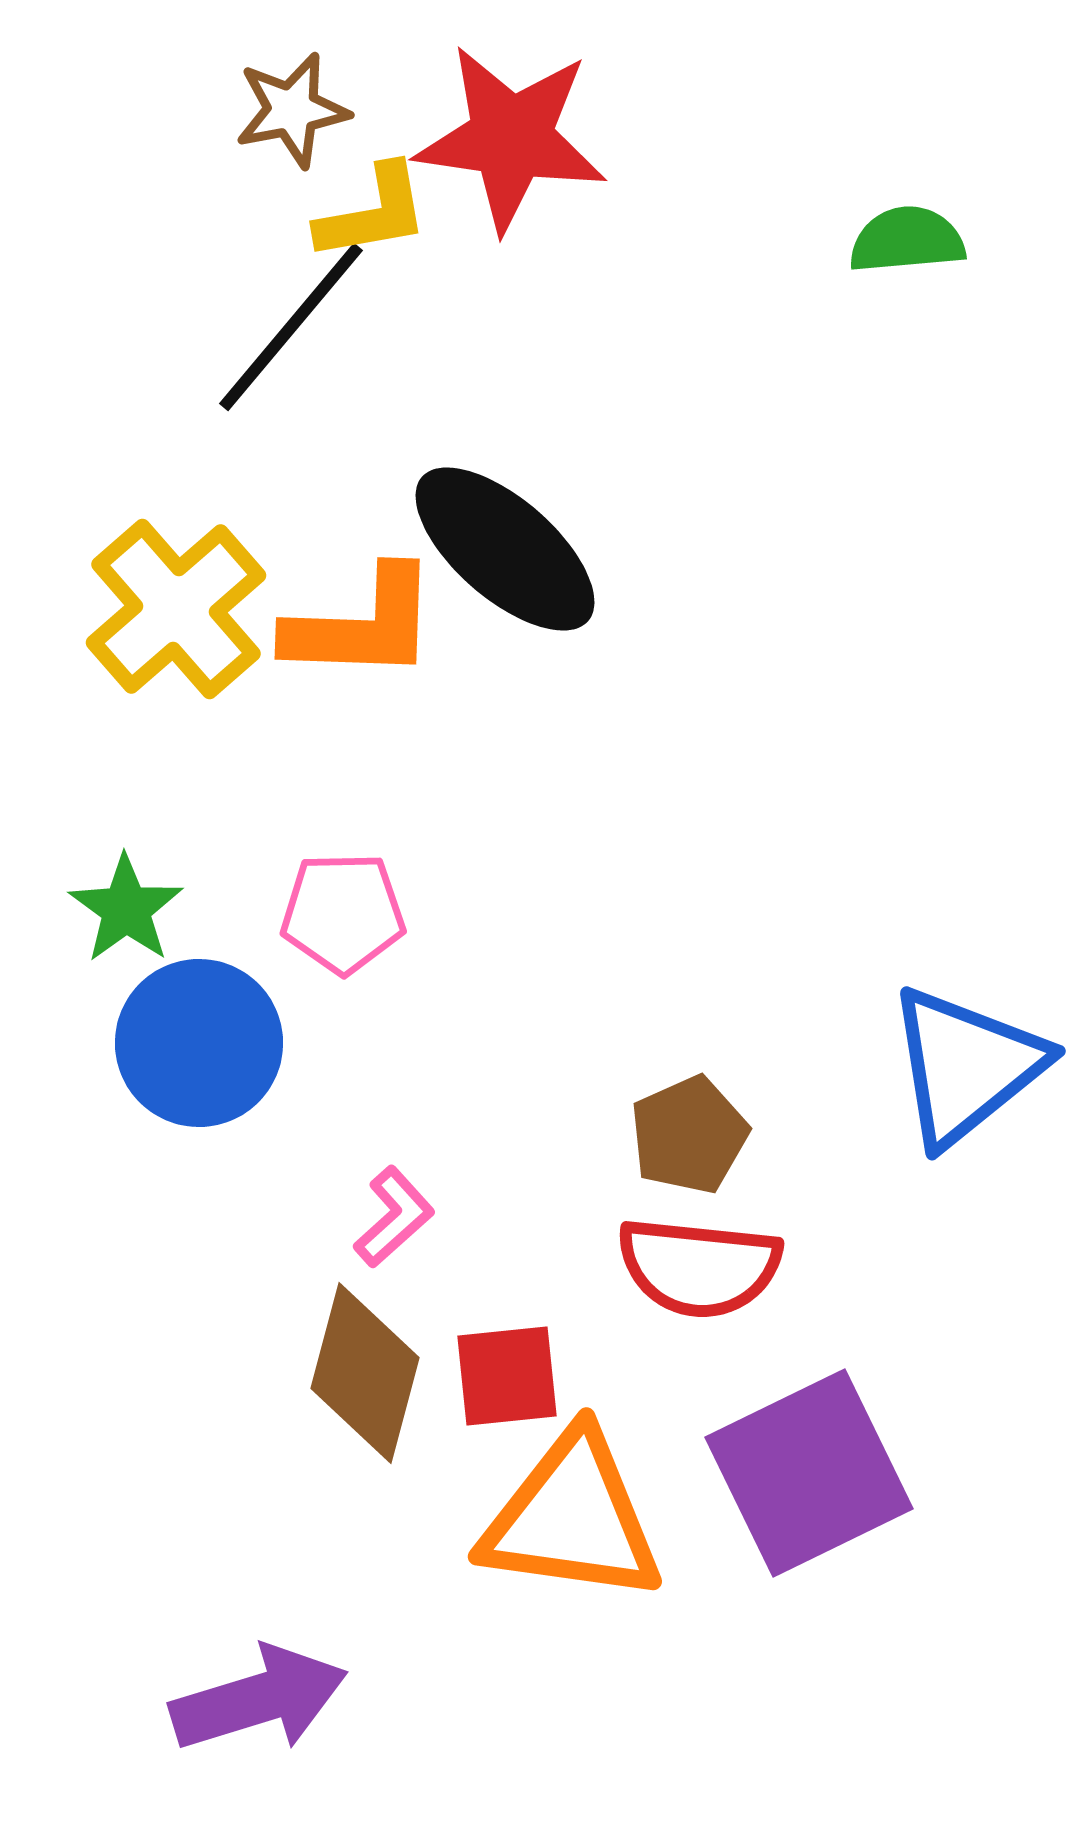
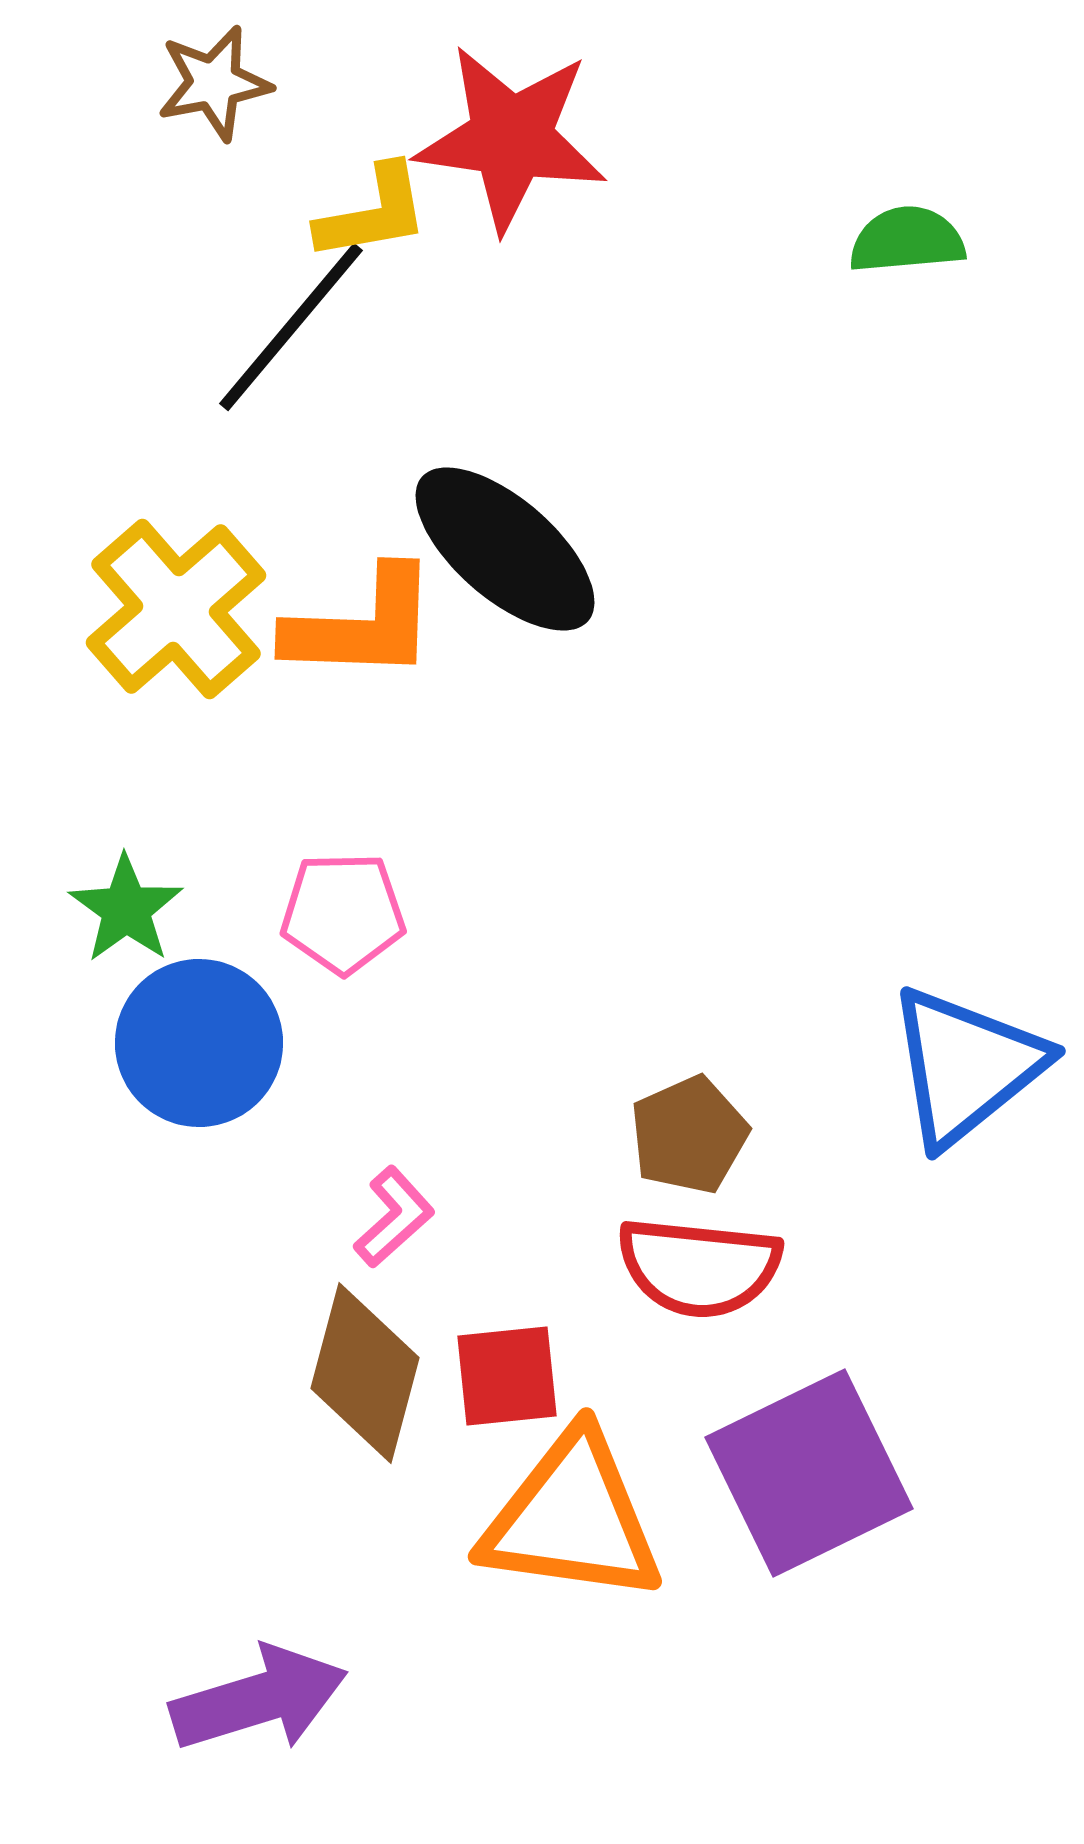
brown star: moved 78 px left, 27 px up
